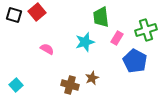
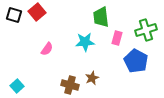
pink rectangle: rotated 16 degrees counterclockwise
cyan star: rotated 12 degrees clockwise
pink semicircle: rotated 96 degrees clockwise
blue pentagon: moved 1 px right
cyan square: moved 1 px right, 1 px down
